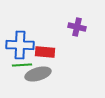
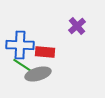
purple cross: moved 1 px up; rotated 36 degrees clockwise
green line: rotated 36 degrees clockwise
